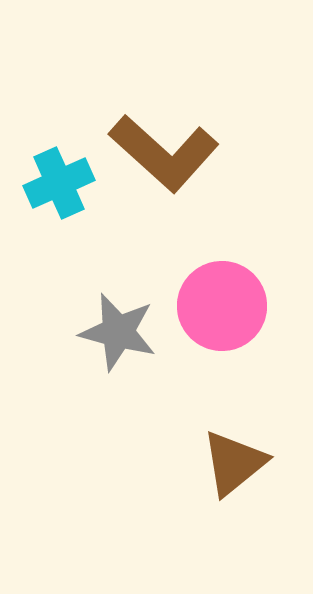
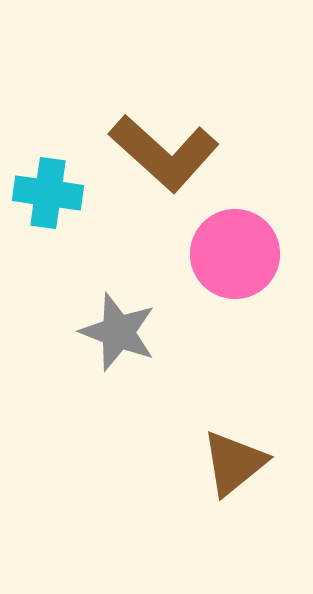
cyan cross: moved 11 px left, 10 px down; rotated 32 degrees clockwise
pink circle: moved 13 px right, 52 px up
gray star: rotated 6 degrees clockwise
